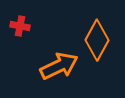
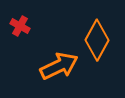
red cross: rotated 18 degrees clockwise
